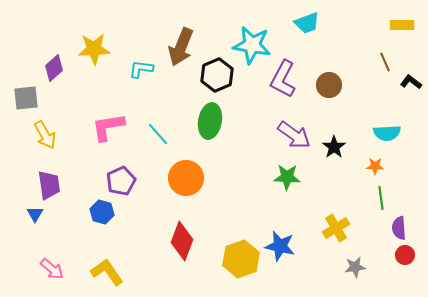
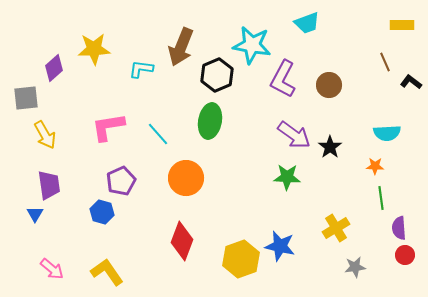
black star: moved 4 px left
